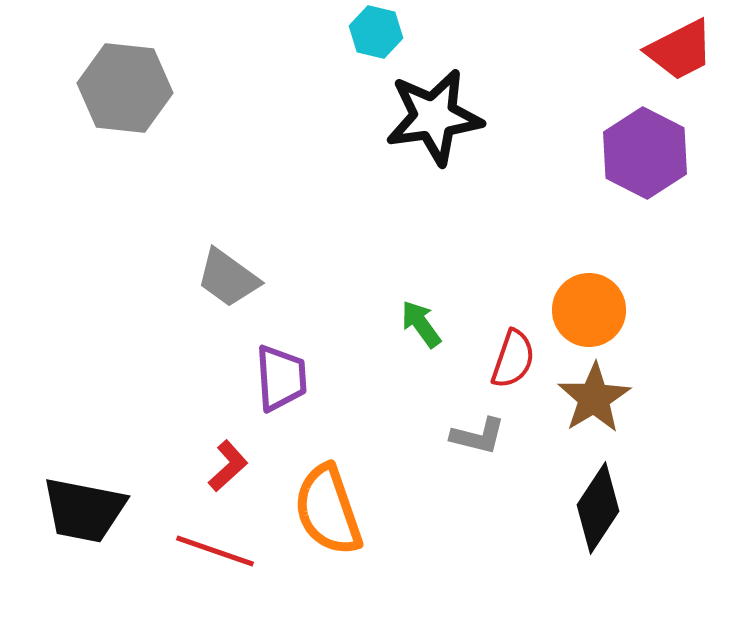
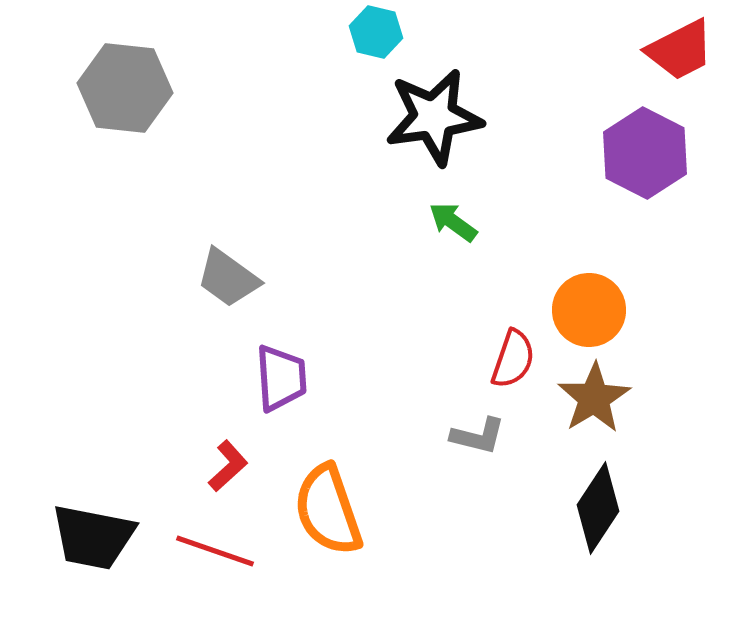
green arrow: moved 32 px right, 102 px up; rotated 18 degrees counterclockwise
black trapezoid: moved 9 px right, 27 px down
